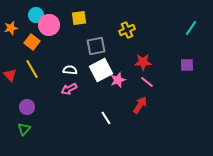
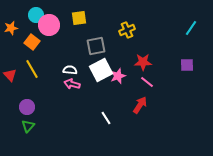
pink star: moved 4 px up
pink arrow: moved 3 px right, 5 px up; rotated 42 degrees clockwise
green triangle: moved 4 px right, 3 px up
